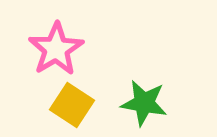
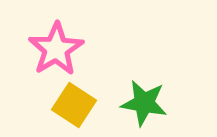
yellow square: moved 2 px right
